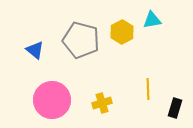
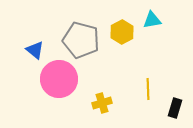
pink circle: moved 7 px right, 21 px up
